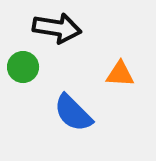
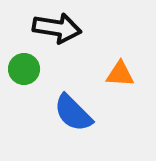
green circle: moved 1 px right, 2 px down
